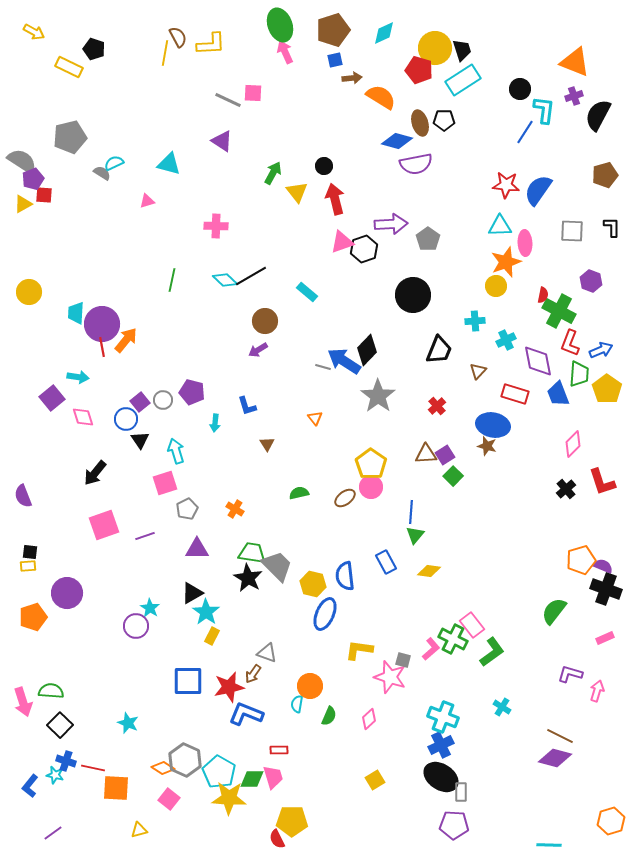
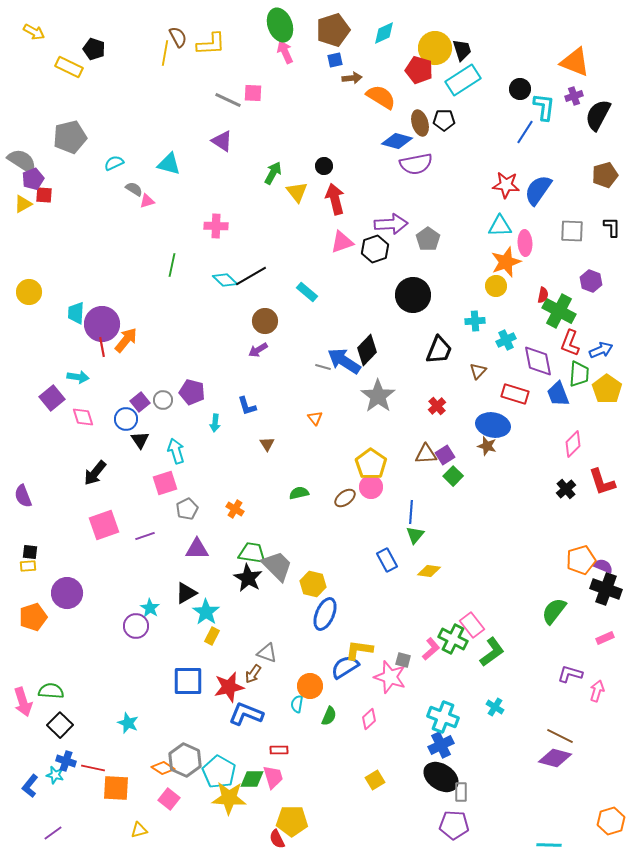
cyan L-shape at (544, 110): moved 3 px up
gray semicircle at (102, 173): moved 32 px right, 16 px down
black hexagon at (364, 249): moved 11 px right
green line at (172, 280): moved 15 px up
blue rectangle at (386, 562): moved 1 px right, 2 px up
blue semicircle at (345, 576): moved 91 px down; rotated 64 degrees clockwise
black triangle at (192, 593): moved 6 px left
cyan cross at (502, 707): moved 7 px left
